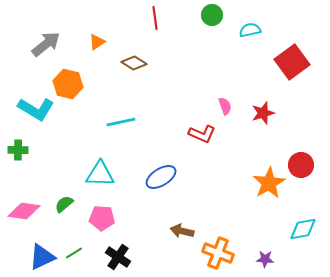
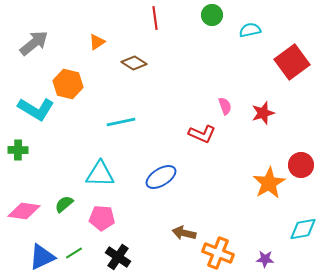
gray arrow: moved 12 px left, 1 px up
brown arrow: moved 2 px right, 2 px down
